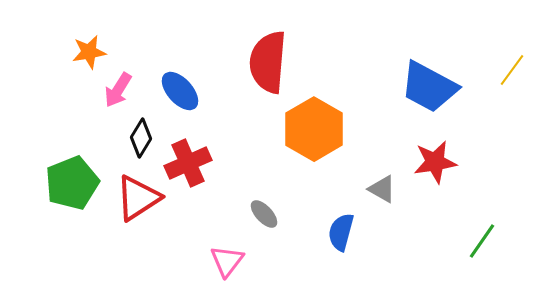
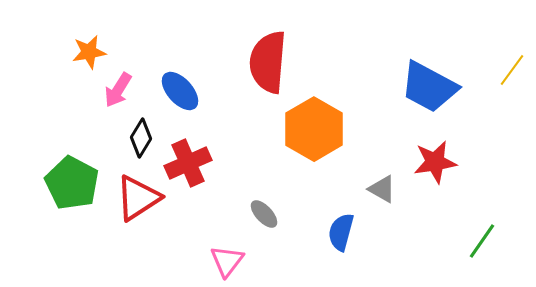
green pentagon: rotated 22 degrees counterclockwise
